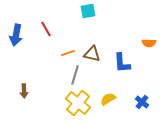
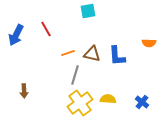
blue arrow: rotated 15 degrees clockwise
blue L-shape: moved 5 px left, 7 px up
yellow semicircle: rotated 35 degrees clockwise
yellow cross: moved 2 px right; rotated 15 degrees clockwise
